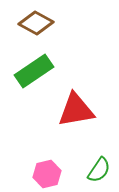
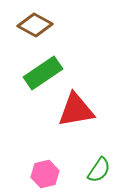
brown diamond: moved 1 px left, 2 px down
green rectangle: moved 9 px right, 2 px down
pink hexagon: moved 2 px left
